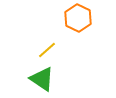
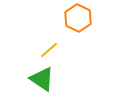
yellow line: moved 2 px right
